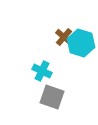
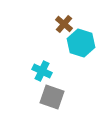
brown cross: moved 13 px up
